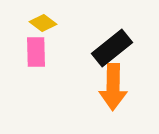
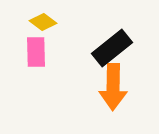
yellow diamond: moved 1 px up
